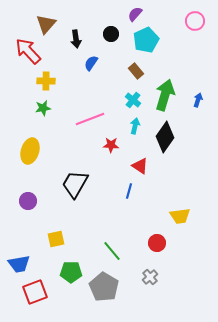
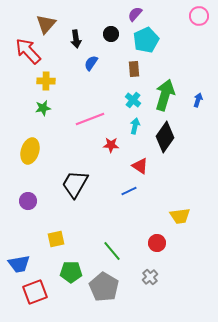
pink circle: moved 4 px right, 5 px up
brown rectangle: moved 2 px left, 2 px up; rotated 35 degrees clockwise
blue line: rotated 49 degrees clockwise
